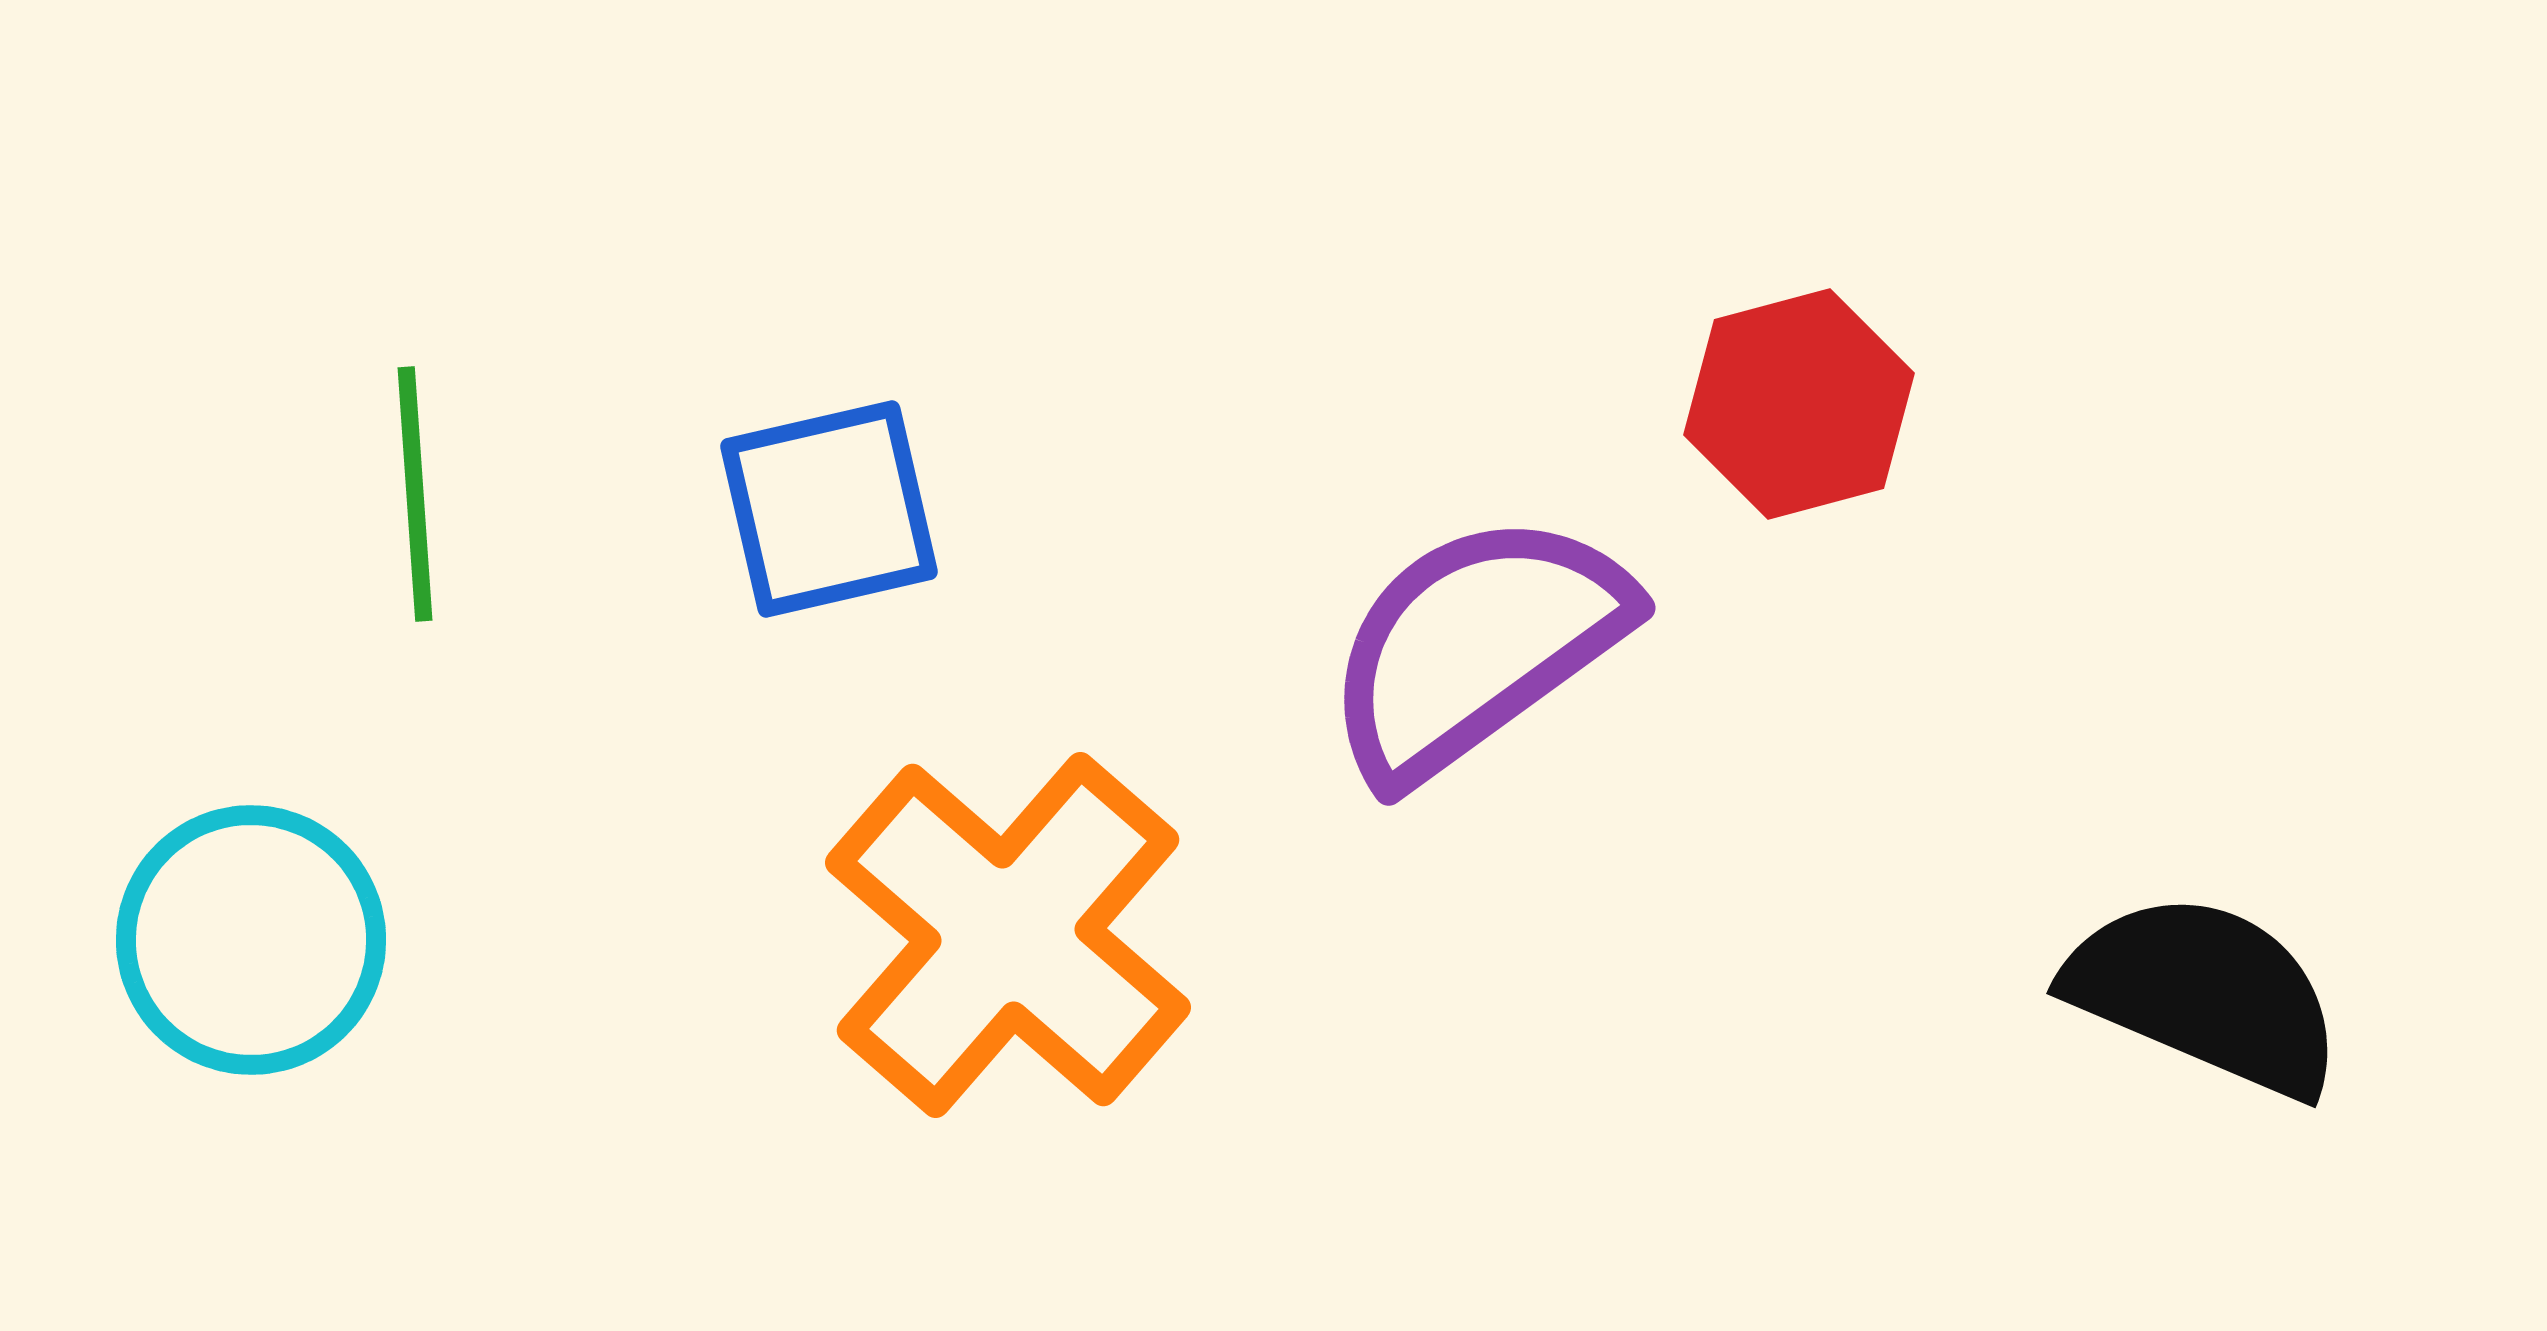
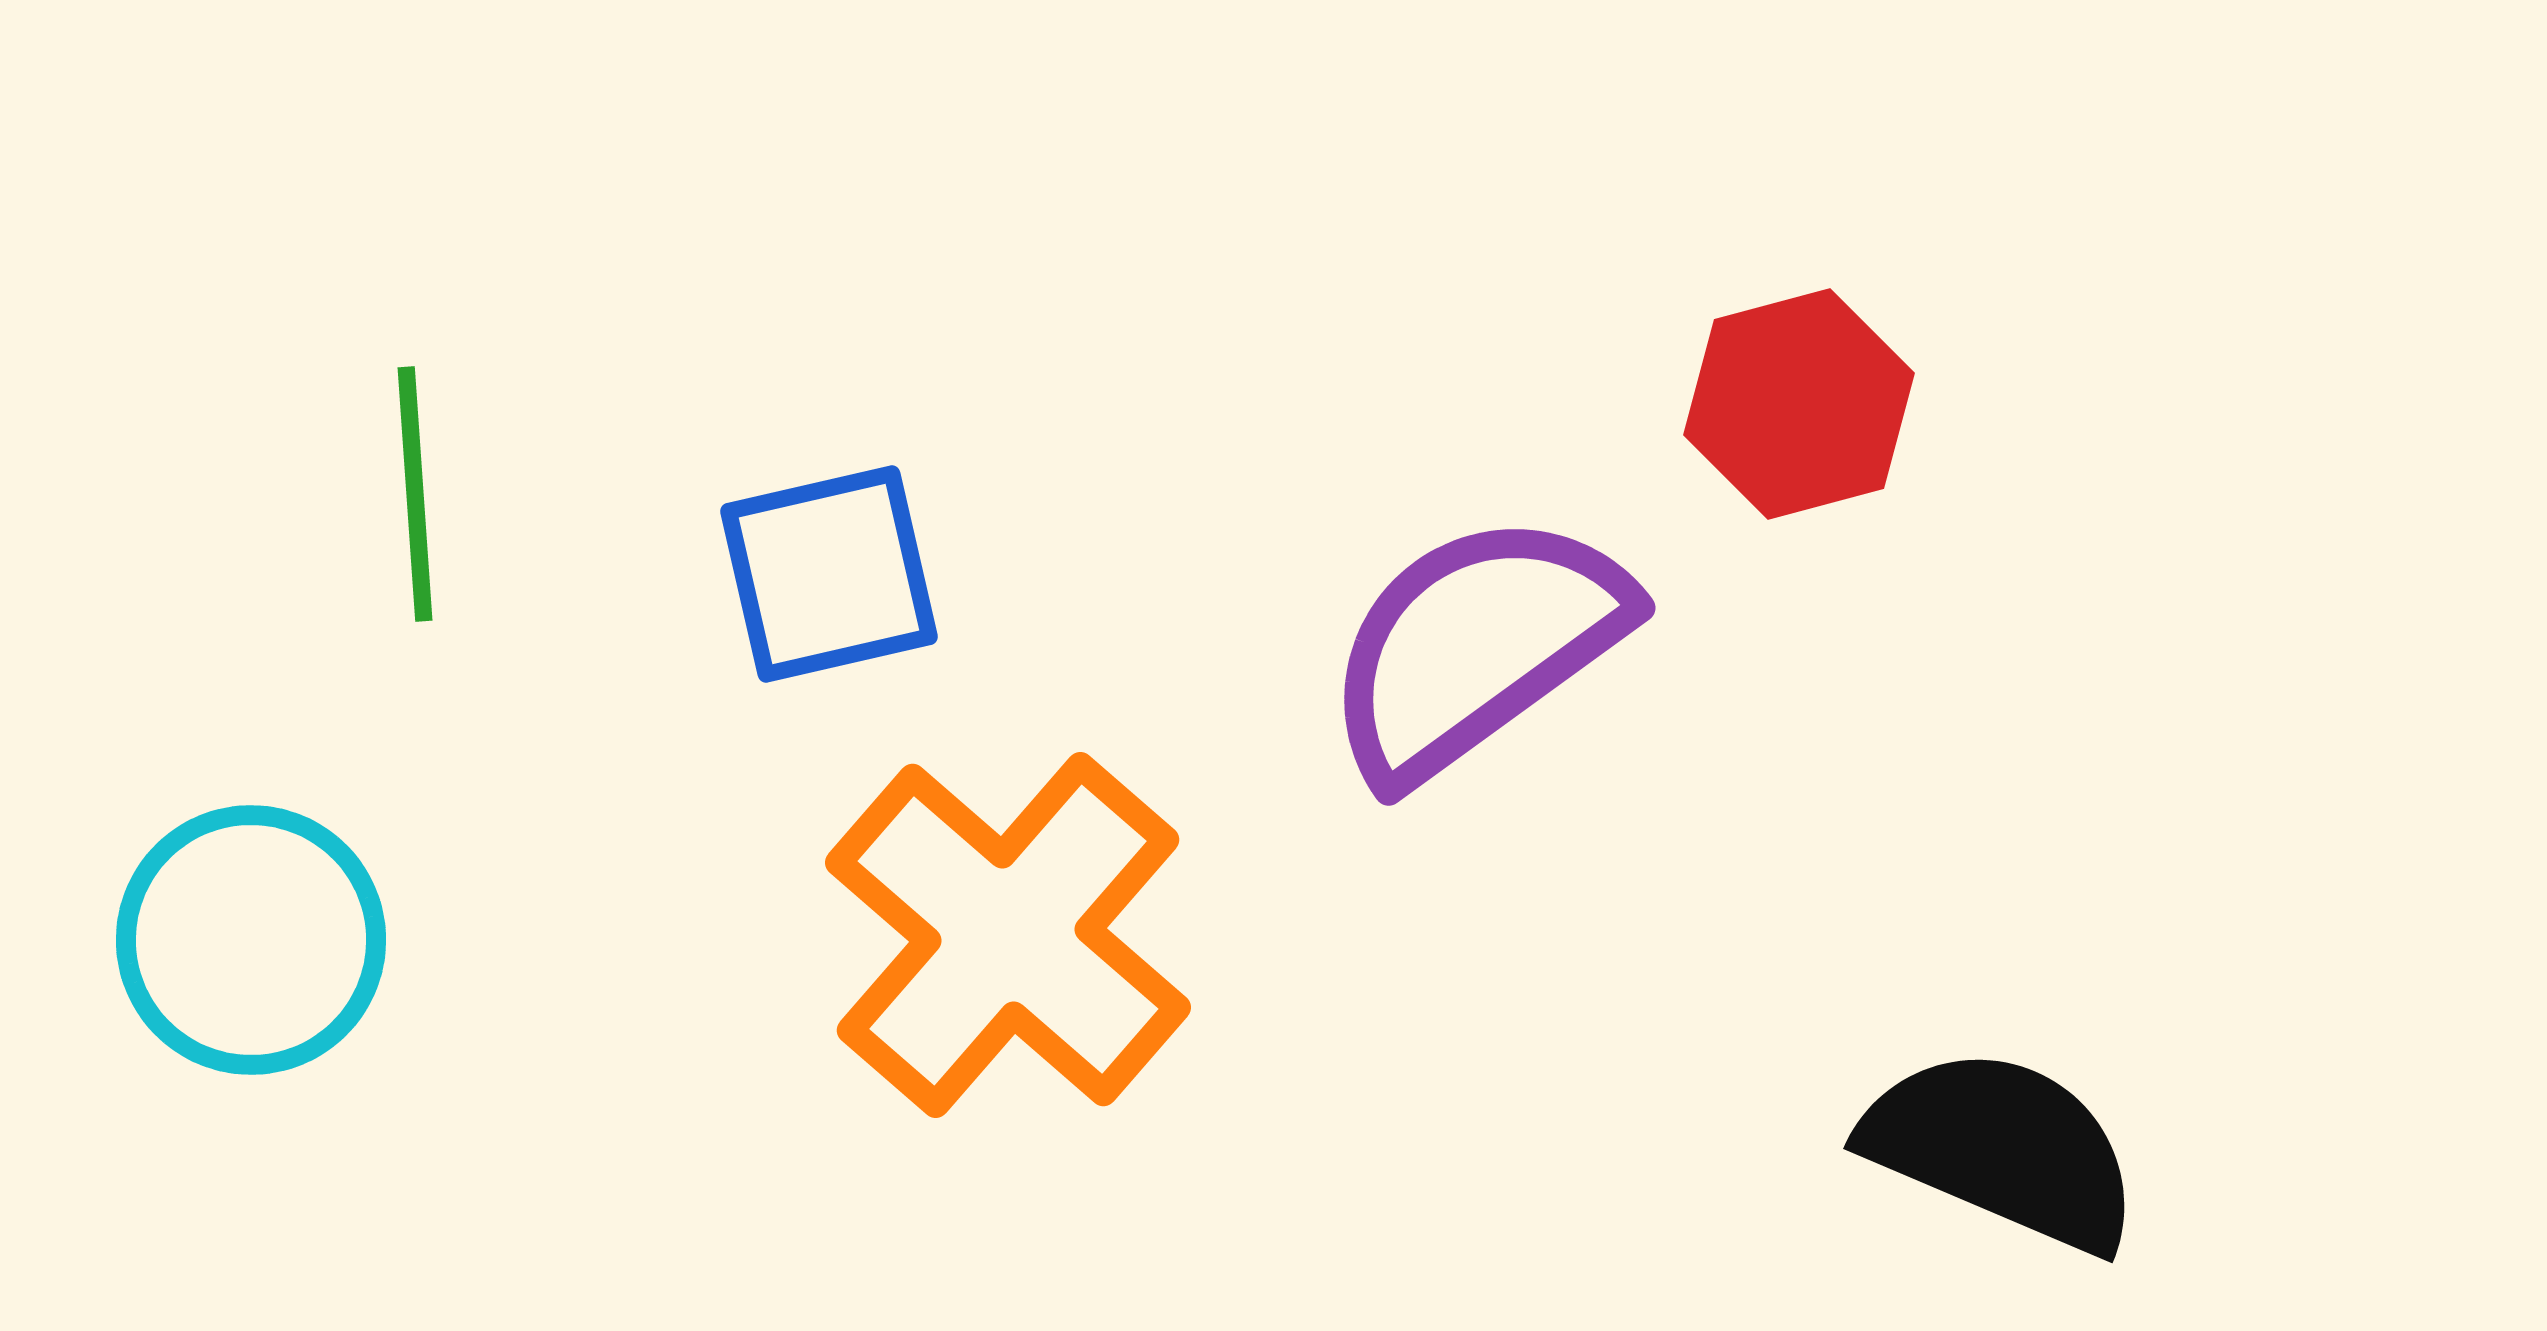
blue square: moved 65 px down
black semicircle: moved 203 px left, 155 px down
